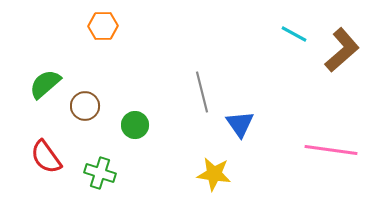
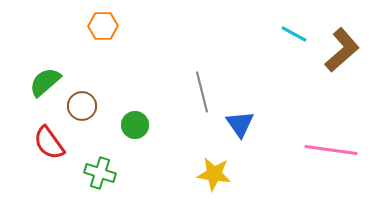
green semicircle: moved 2 px up
brown circle: moved 3 px left
red semicircle: moved 3 px right, 14 px up
